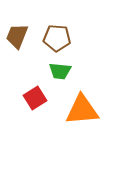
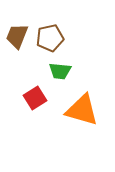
brown pentagon: moved 7 px left; rotated 16 degrees counterclockwise
orange triangle: rotated 21 degrees clockwise
